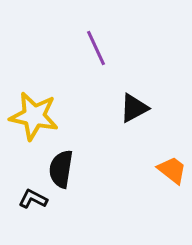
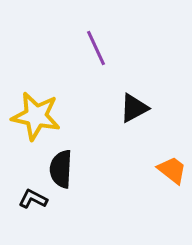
yellow star: moved 2 px right
black semicircle: rotated 6 degrees counterclockwise
